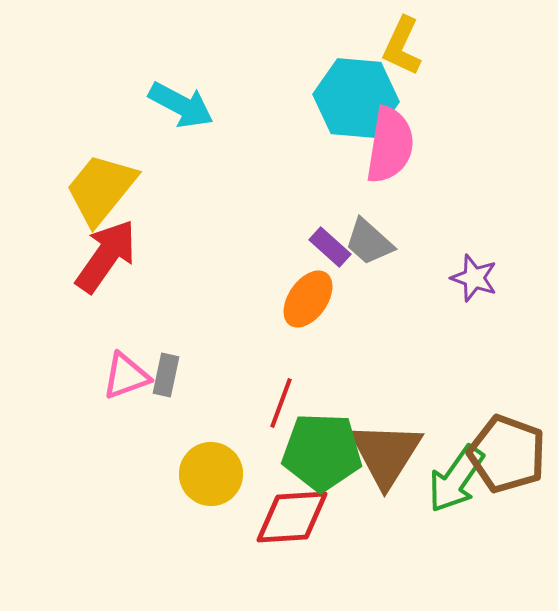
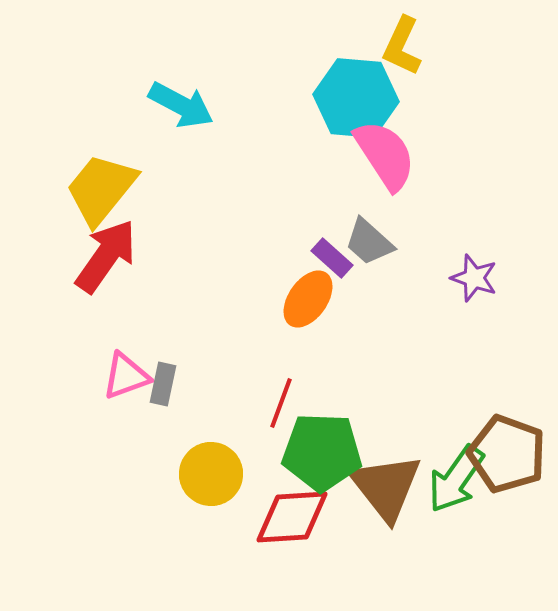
pink semicircle: moved 5 px left, 10 px down; rotated 42 degrees counterclockwise
purple rectangle: moved 2 px right, 11 px down
gray rectangle: moved 3 px left, 9 px down
brown triangle: moved 33 px down; rotated 10 degrees counterclockwise
